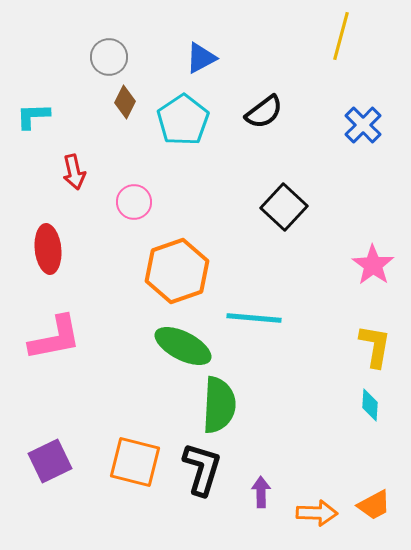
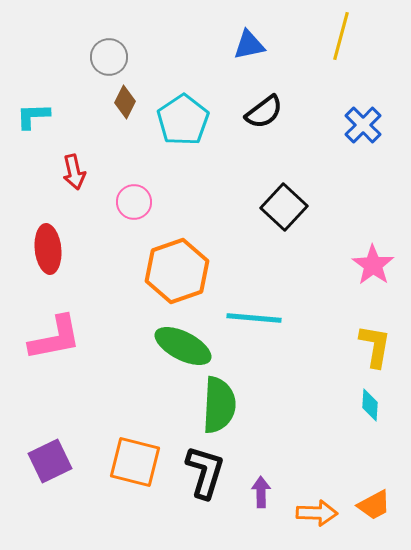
blue triangle: moved 48 px right, 13 px up; rotated 16 degrees clockwise
black L-shape: moved 3 px right, 3 px down
